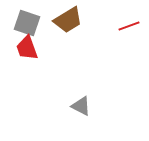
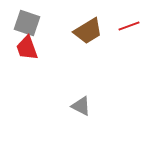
brown trapezoid: moved 20 px right, 11 px down
